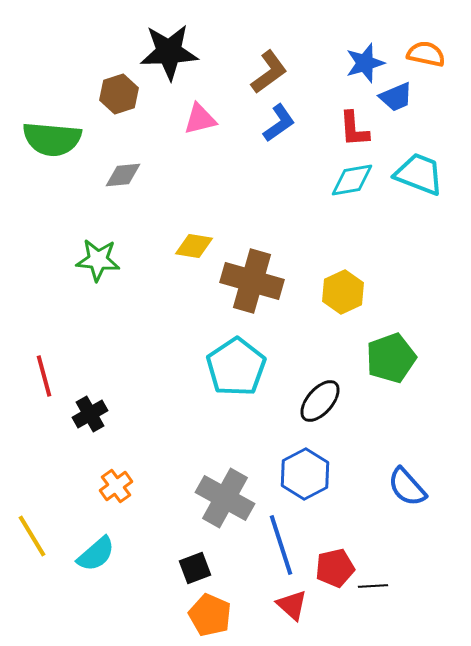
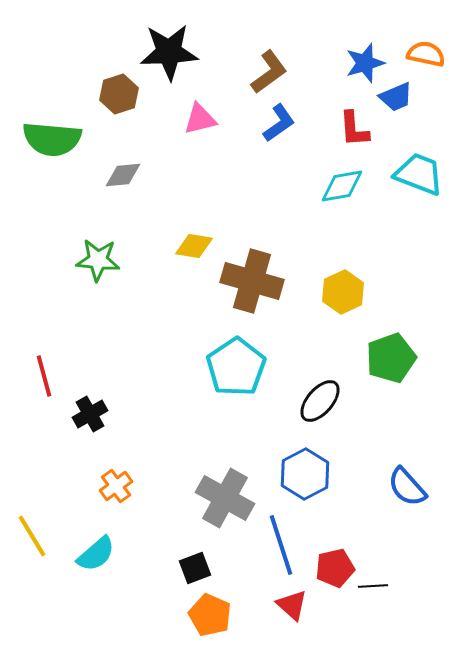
cyan diamond: moved 10 px left, 6 px down
